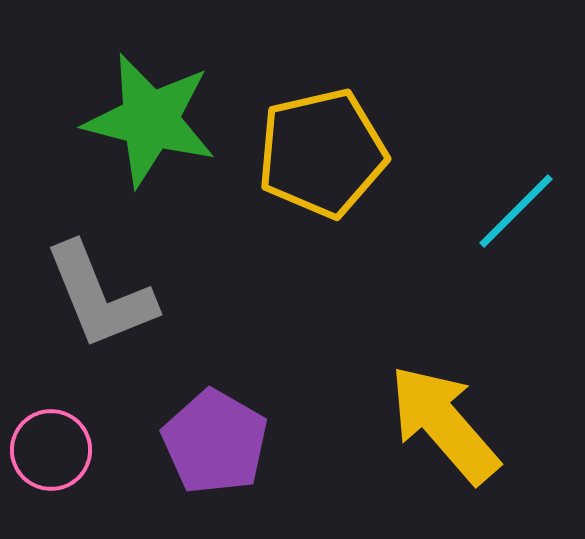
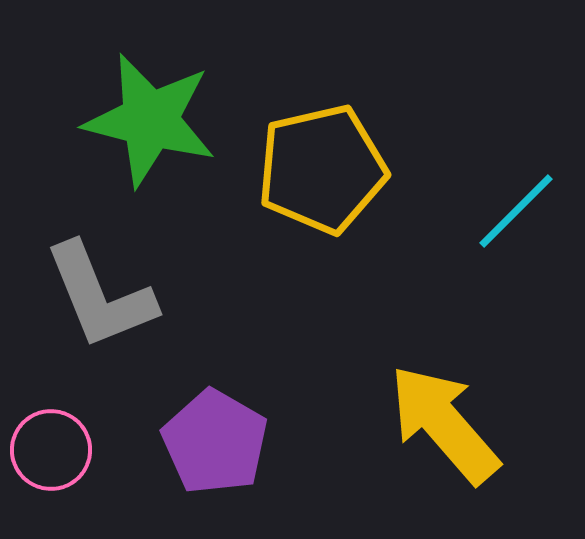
yellow pentagon: moved 16 px down
